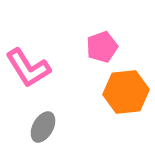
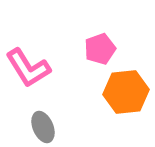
pink pentagon: moved 2 px left, 2 px down
gray ellipse: rotated 52 degrees counterclockwise
